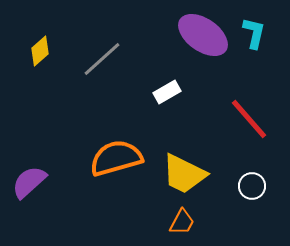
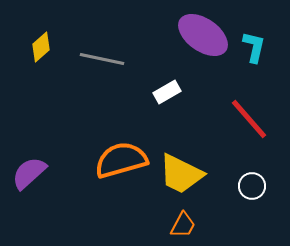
cyan L-shape: moved 14 px down
yellow diamond: moved 1 px right, 4 px up
gray line: rotated 54 degrees clockwise
orange semicircle: moved 5 px right, 2 px down
yellow trapezoid: moved 3 px left
purple semicircle: moved 9 px up
orange trapezoid: moved 1 px right, 3 px down
